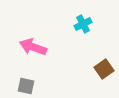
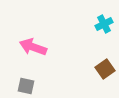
cyan cross: moved 21 px right
brown square: moved 1 px right
